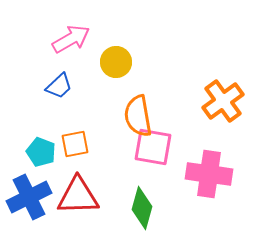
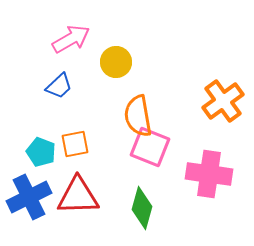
pink square: moved 3 px left; rotated 12 degrees clockwise
